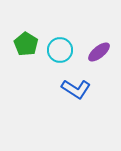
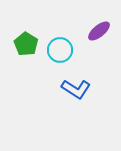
purple ellipse: moved 21 px up
